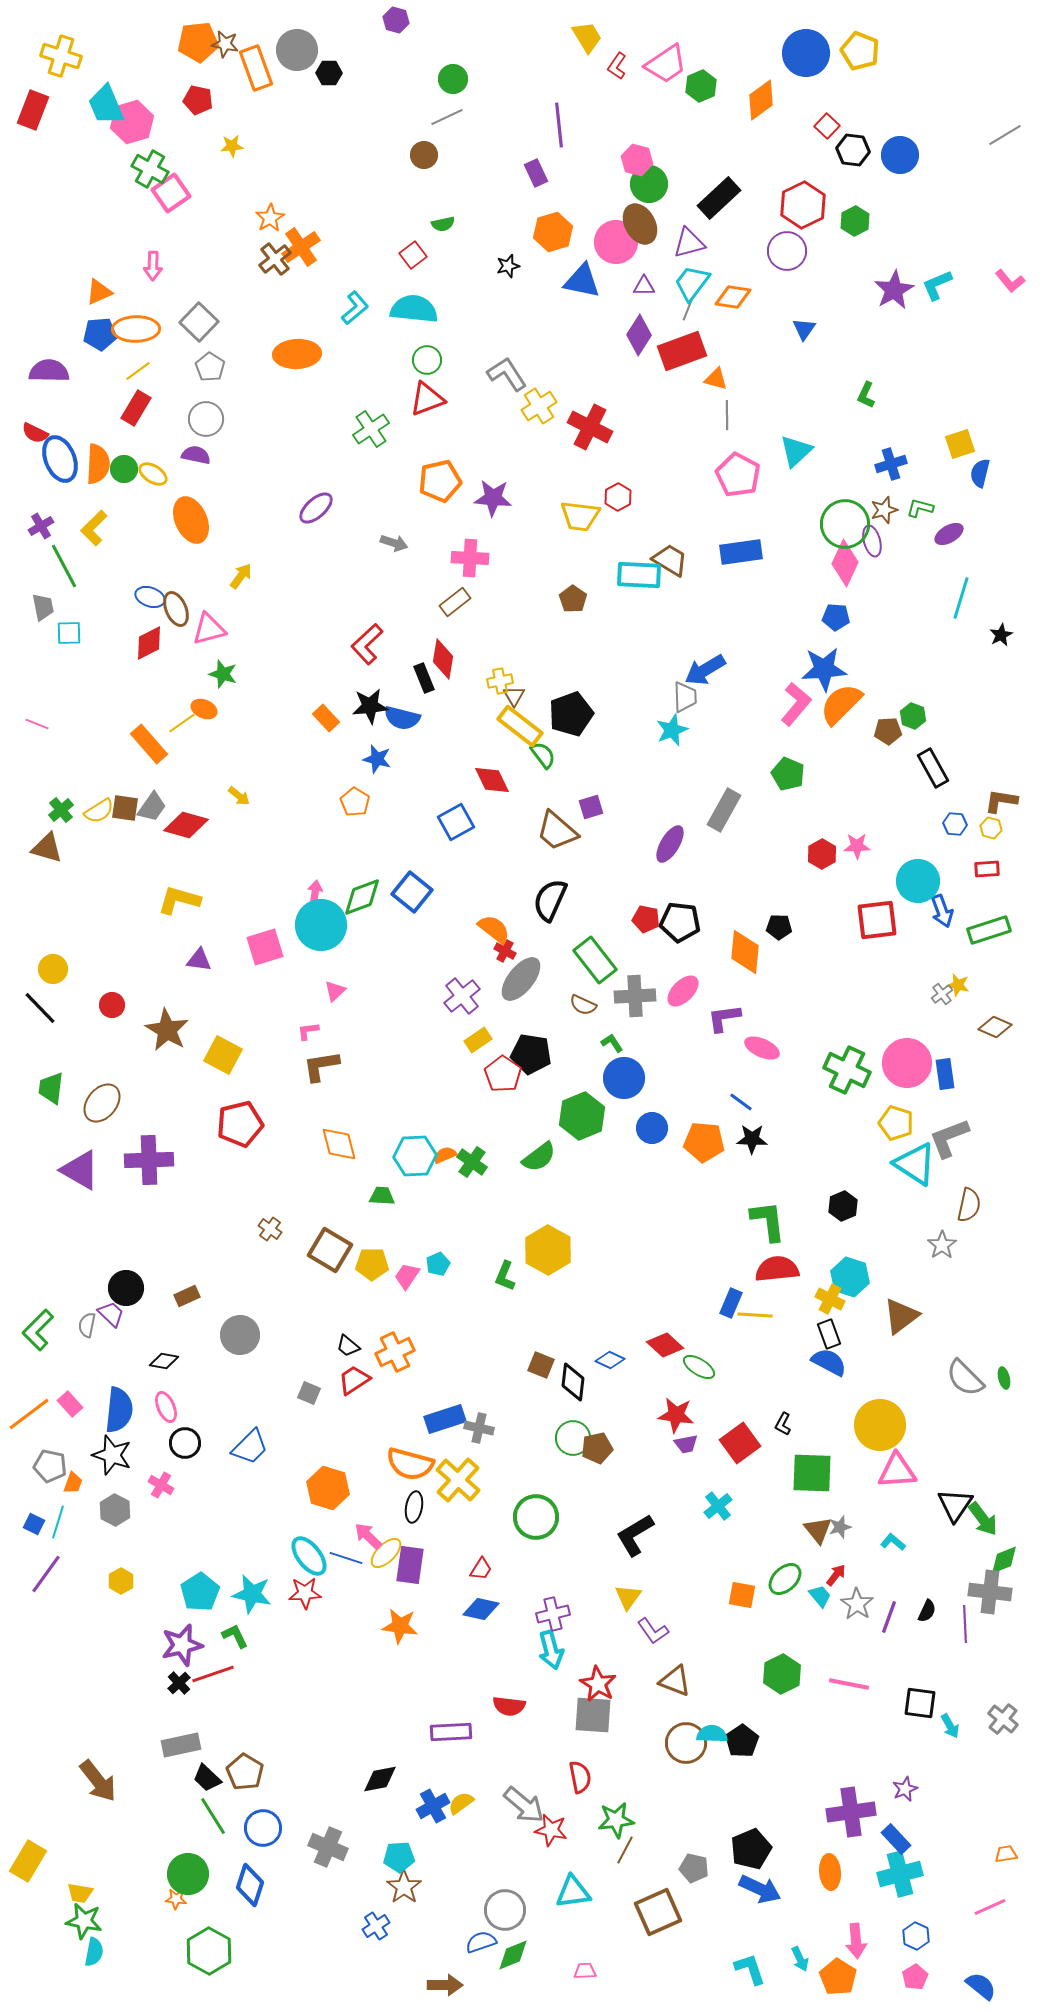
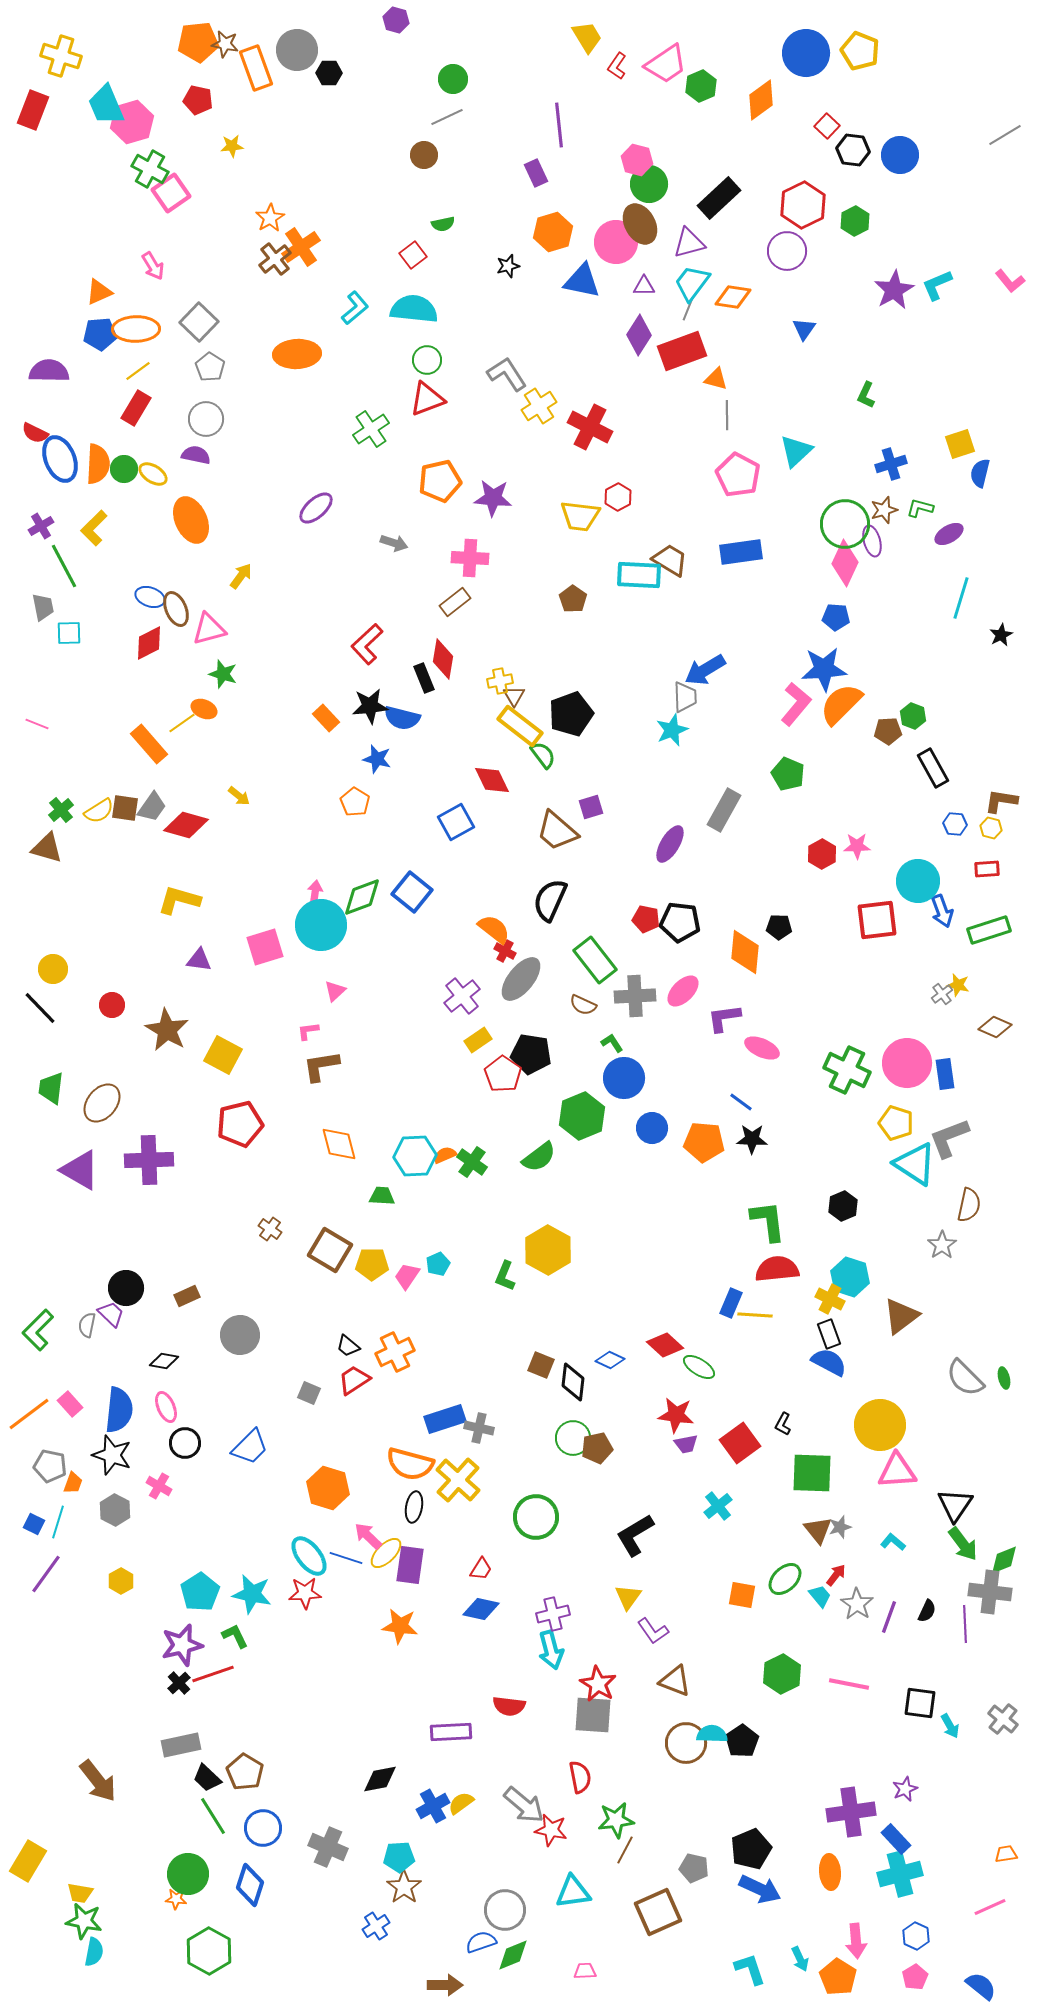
pink arrow at (153, 266): rotated 32 degrees counterclockwise
pink cross at (161, 1485): moved 2 px left, 1 px down
green arrow at (983, 1519): moved 20 px left, 25 px down
